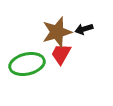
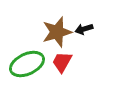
red trapezoid: moved 1 px right, 8 px down
green ellipse: rotated 12 degrees counterclockwise
